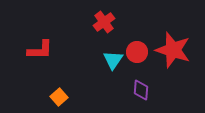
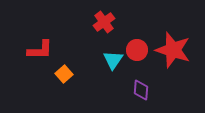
red circle: moved 2 px up
orange square: moved 5 px right, 23 px up
